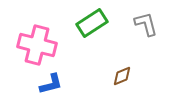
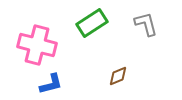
brown diamond: moved 4 px left
